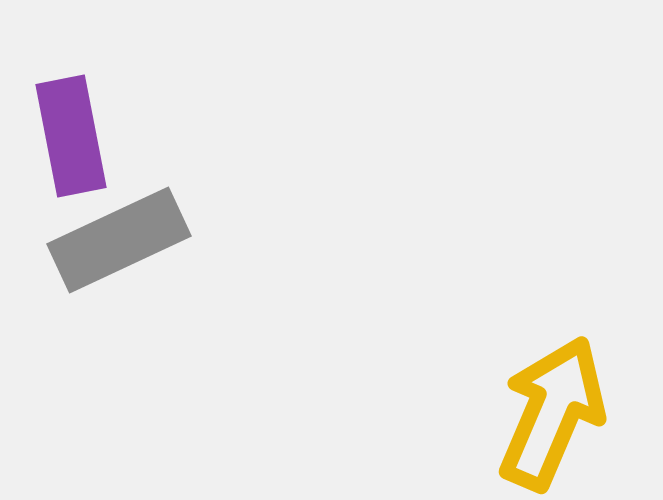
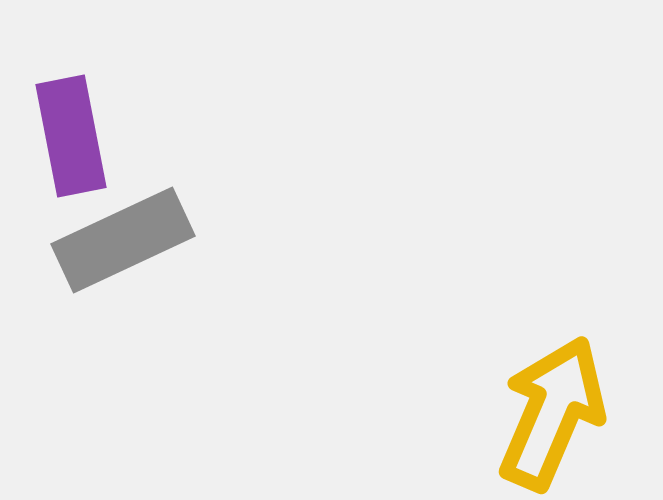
gray rectangle: moved 4 px right
